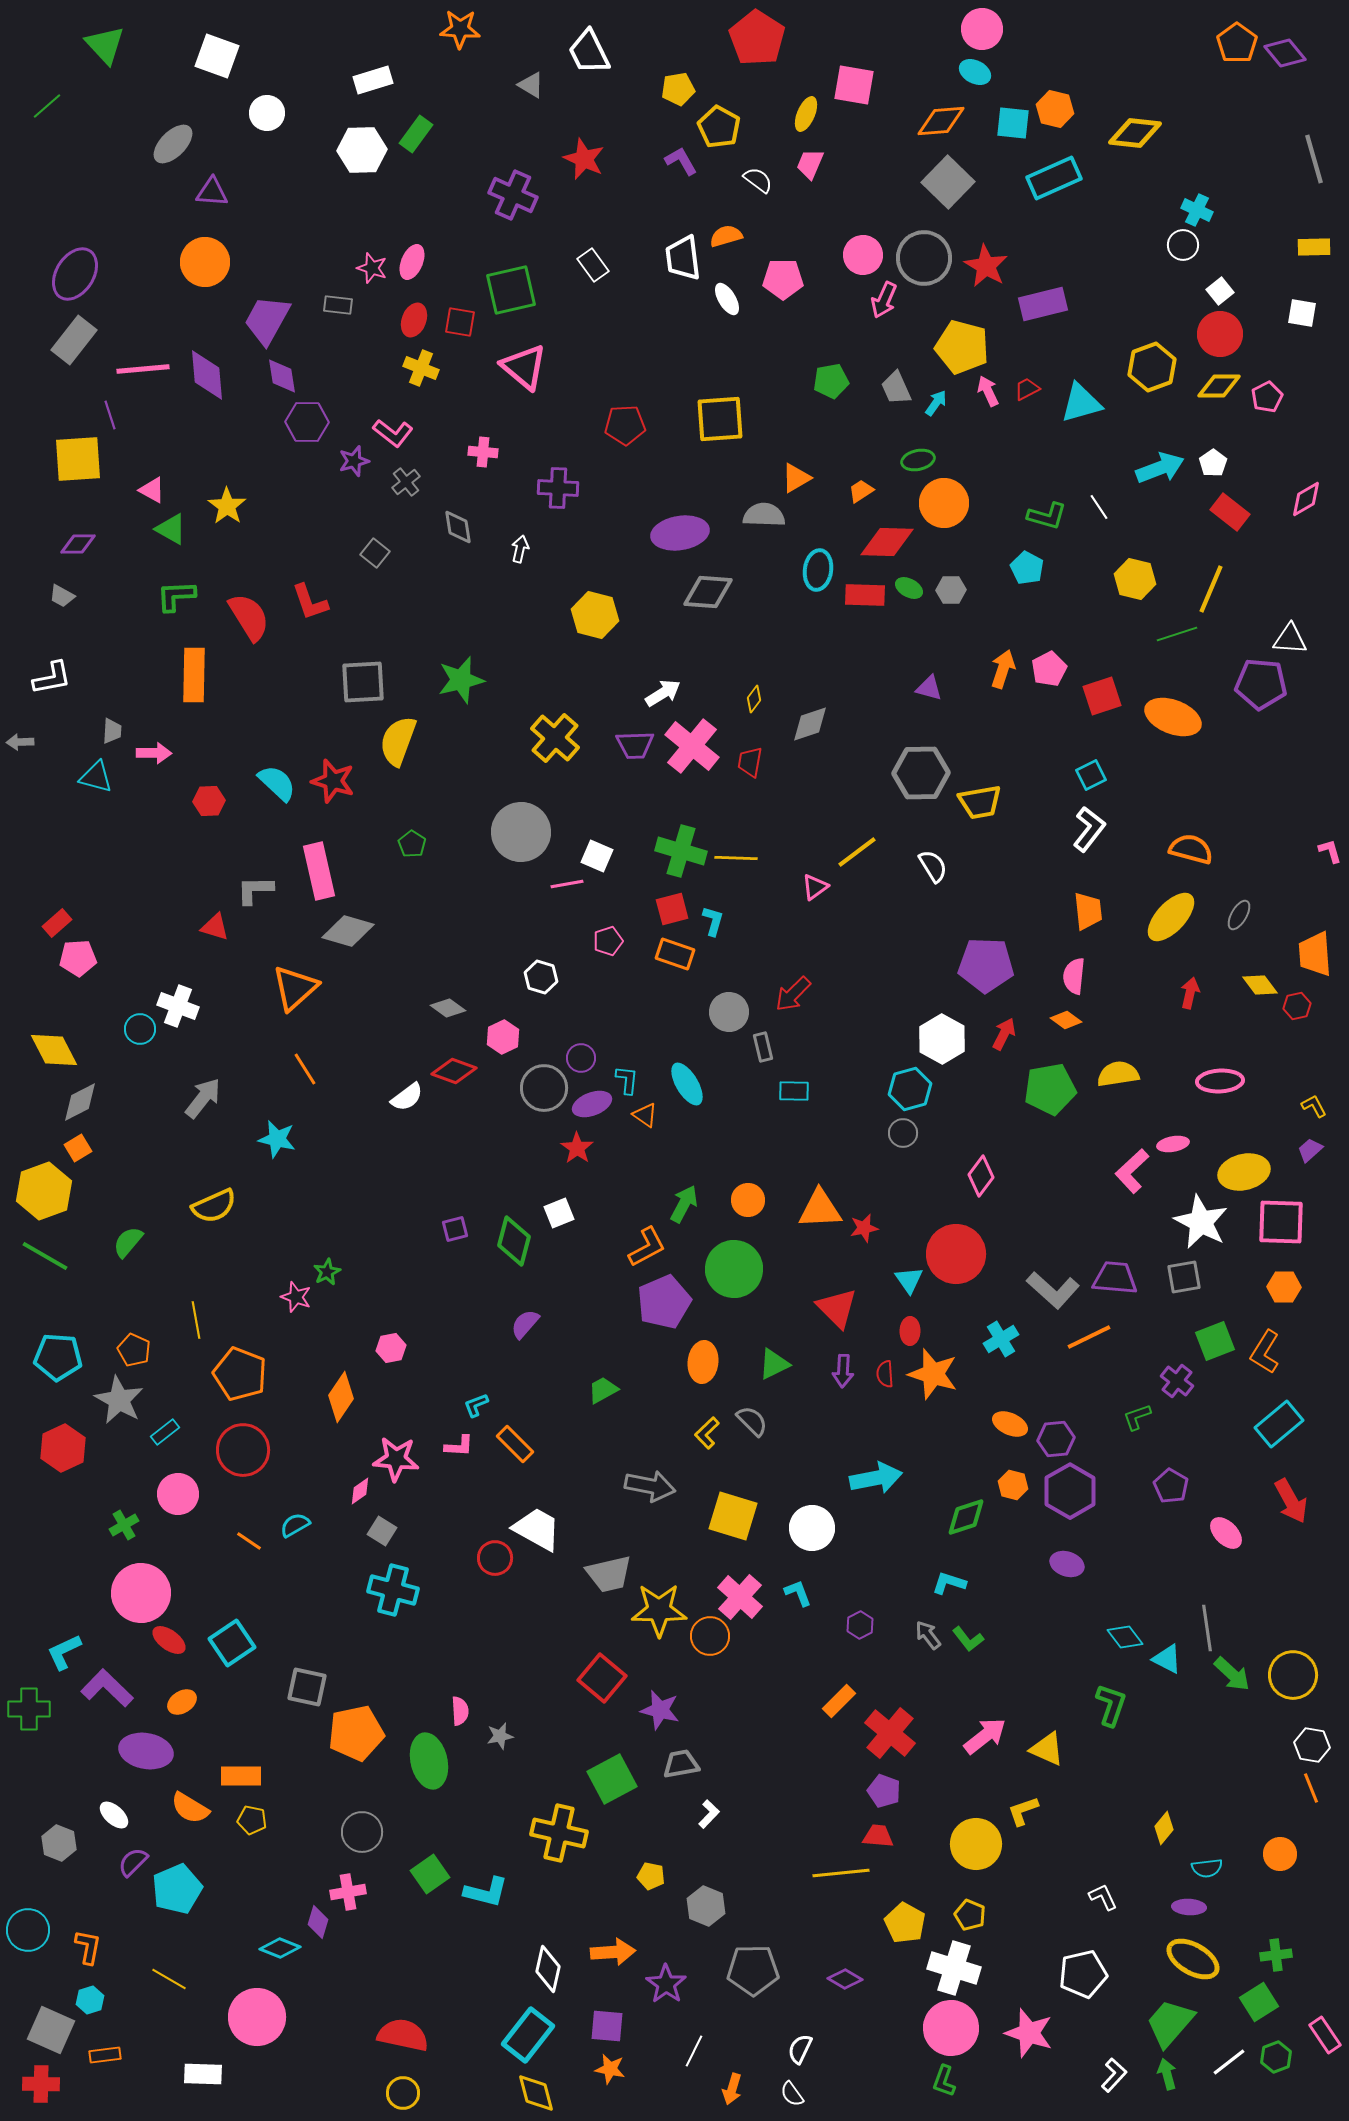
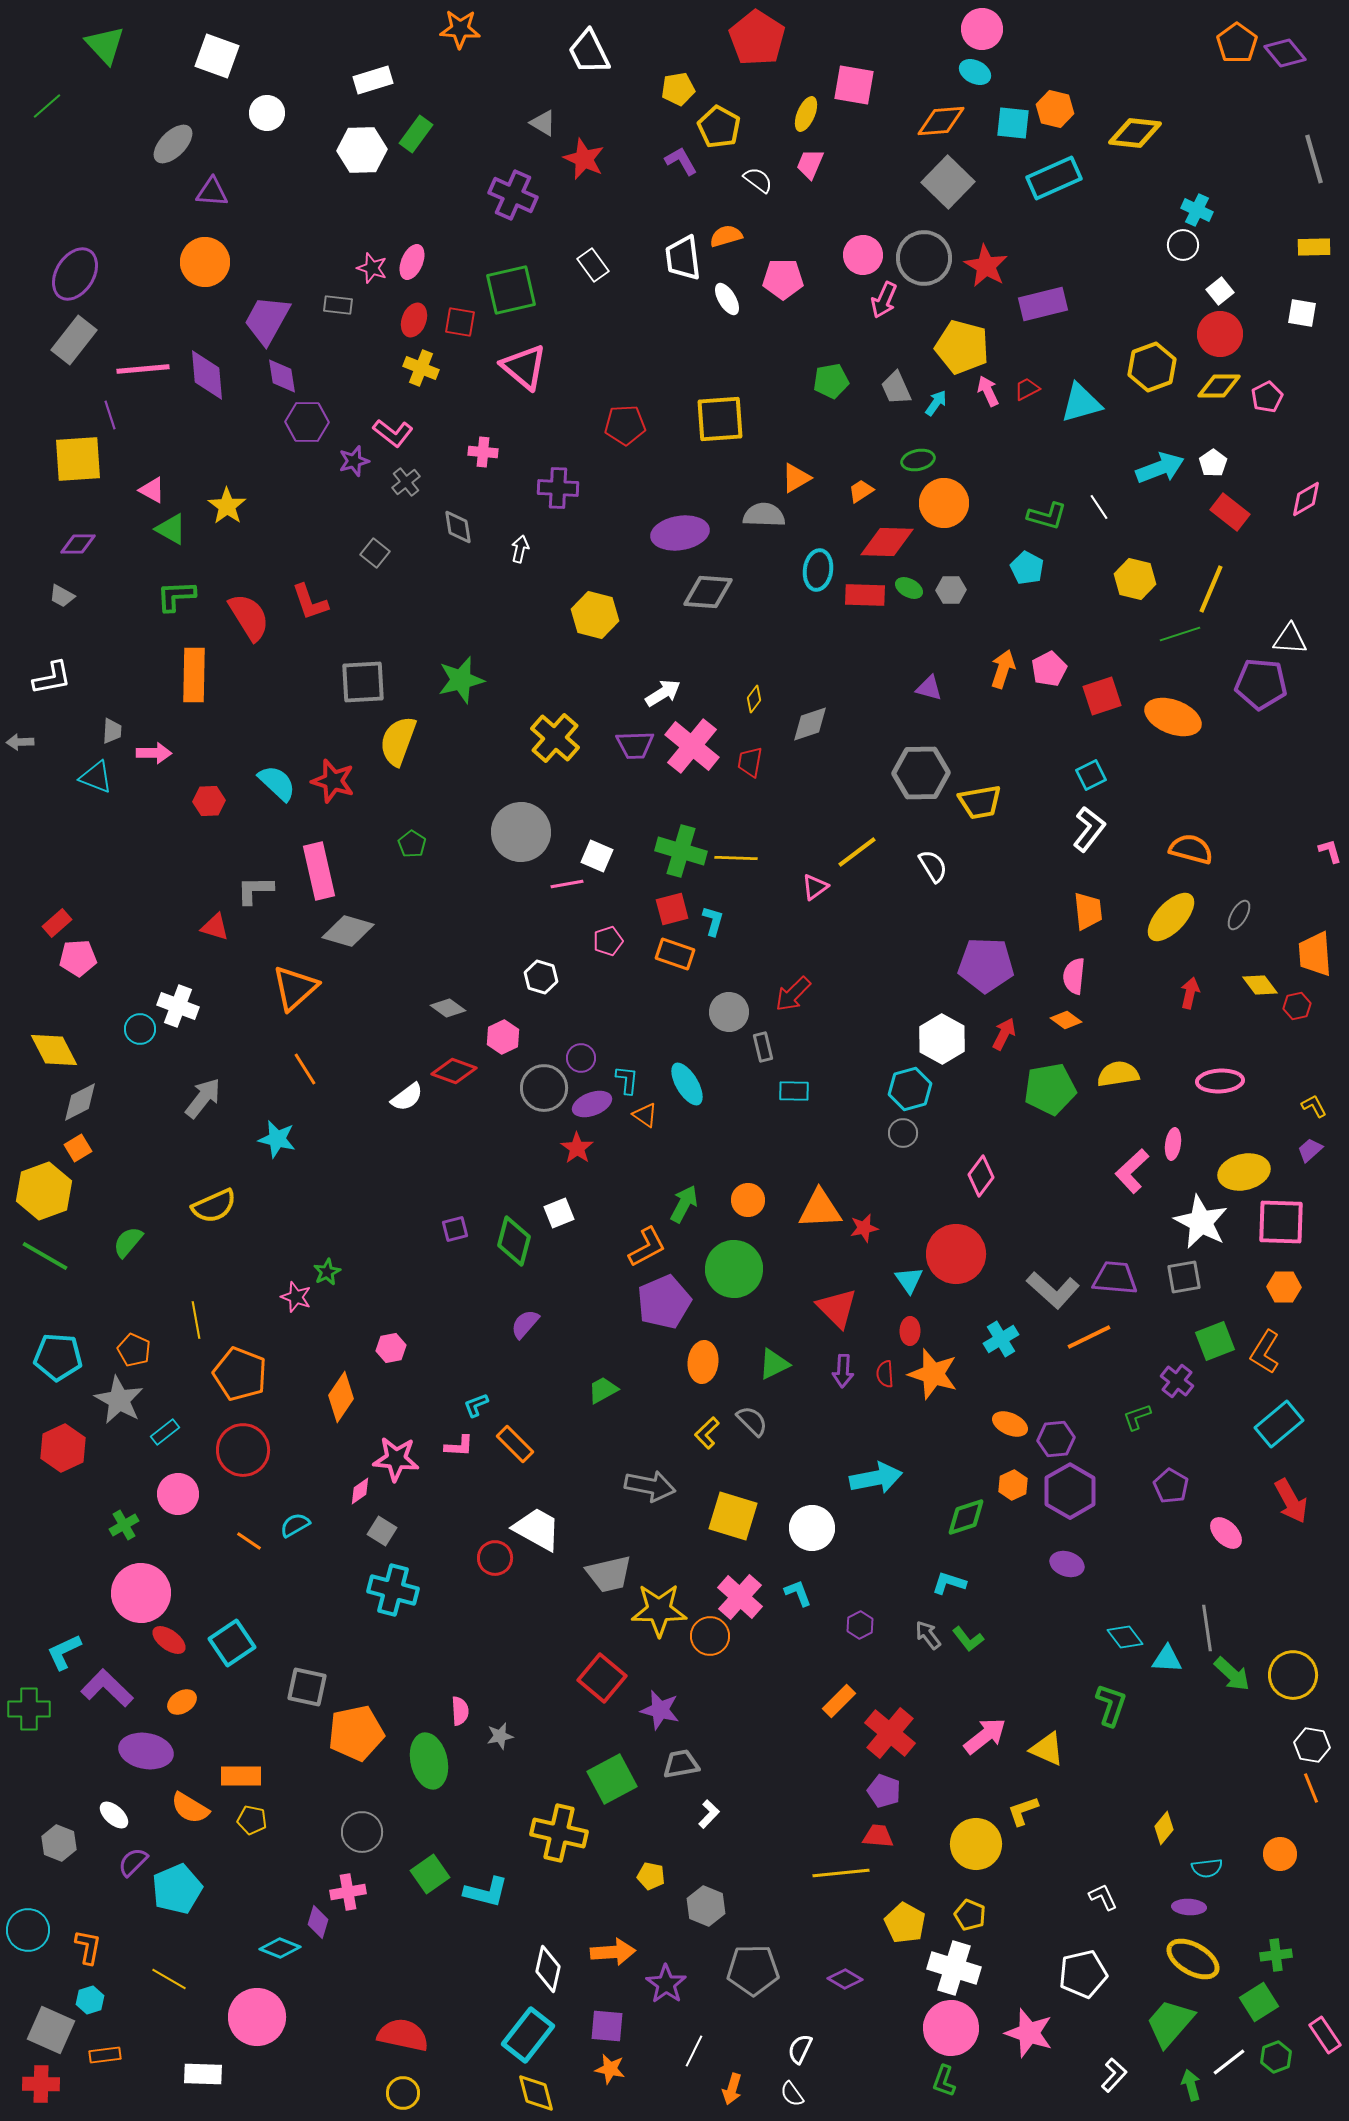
gray triangle at (531, 85): moved 12 px right, 38 px down
green line at (1177, 634): moved 3 px right
cyan triangle at (96, 777): rotated 6 degrees clockwise
pink ellipse at (1173, 1144): rotated 72 degrees counterclockwise
orange hexagon at (1013, 1485): rotated 20 degrees clockwise
cyan triangle at (1167, 1659): rotated 24 degrees counterclockwise
green arrow at (1167, 2074): moved 24 px right, 11 px down
